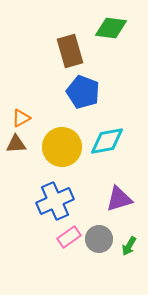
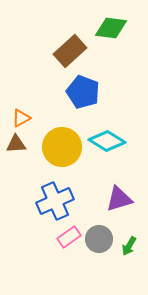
brown rectangle: rotated 64 degrees clockwise
cyan diamond: rotated 42 degrees clockwise
